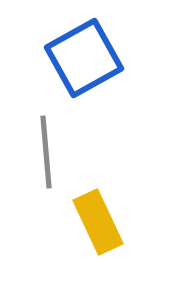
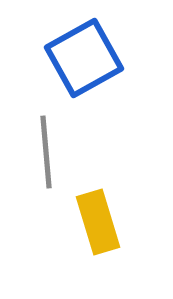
yellow rectangle: rotated 8 degrees clockwise
